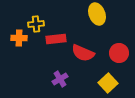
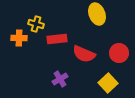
yellow cross: rotated 21 degrees clockwise
red rectangle: moved 1 px right
red semicircle: moved 1 px right, 1 px down
